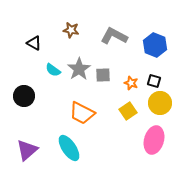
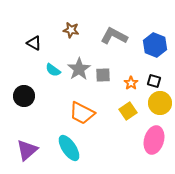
orange star: rotated 16 degrees clockwise
